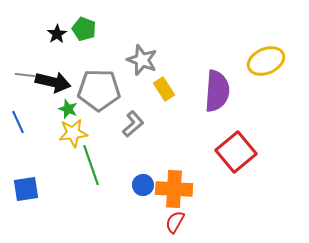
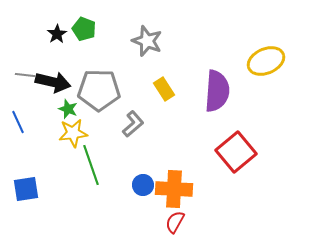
gray star: moved 5 px right, 19 px up
